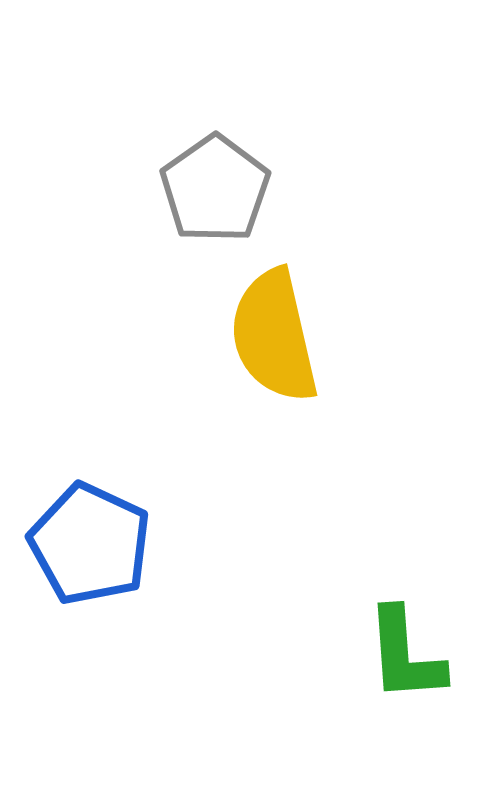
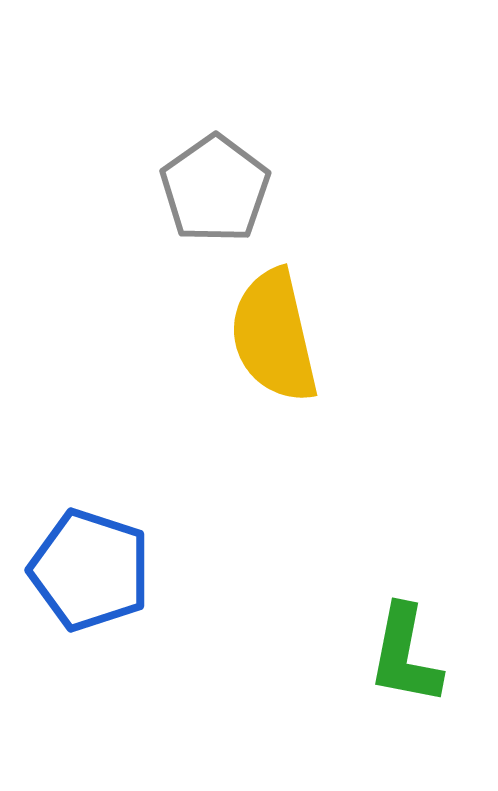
blue pentagon: moved 26 px down; rotated 7 degrees counterclockwise
green L-shape: rotated 15 degrees clockwise
